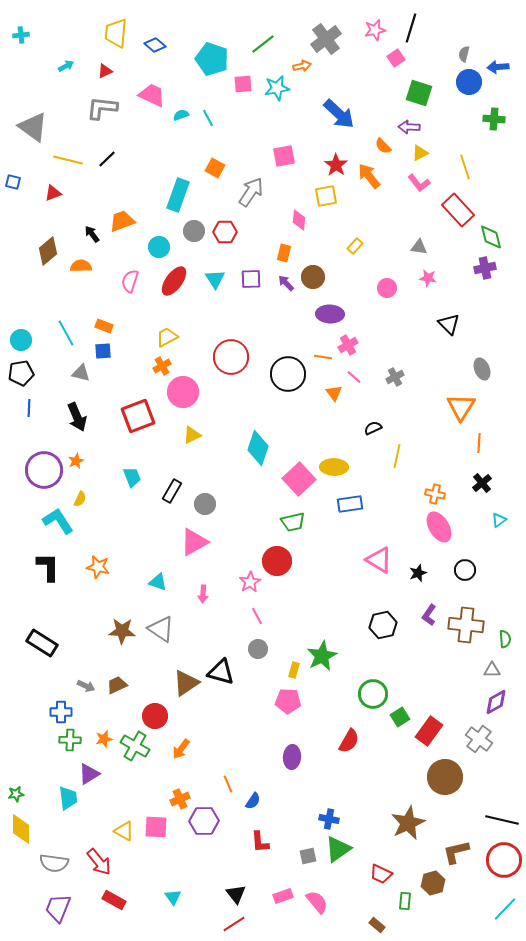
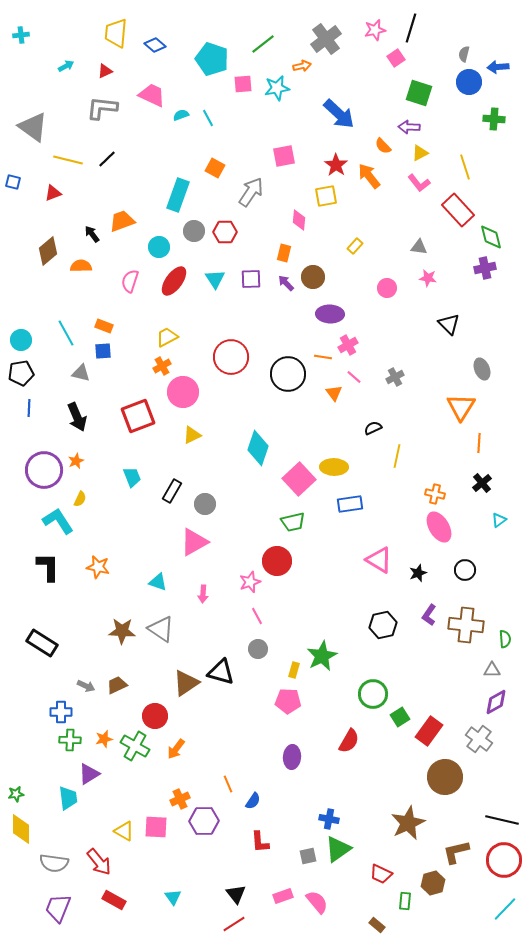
pink star at (250, 582): rotated 10 degrees clockwise
orange arrow at (181, 749): moved 5 px left
